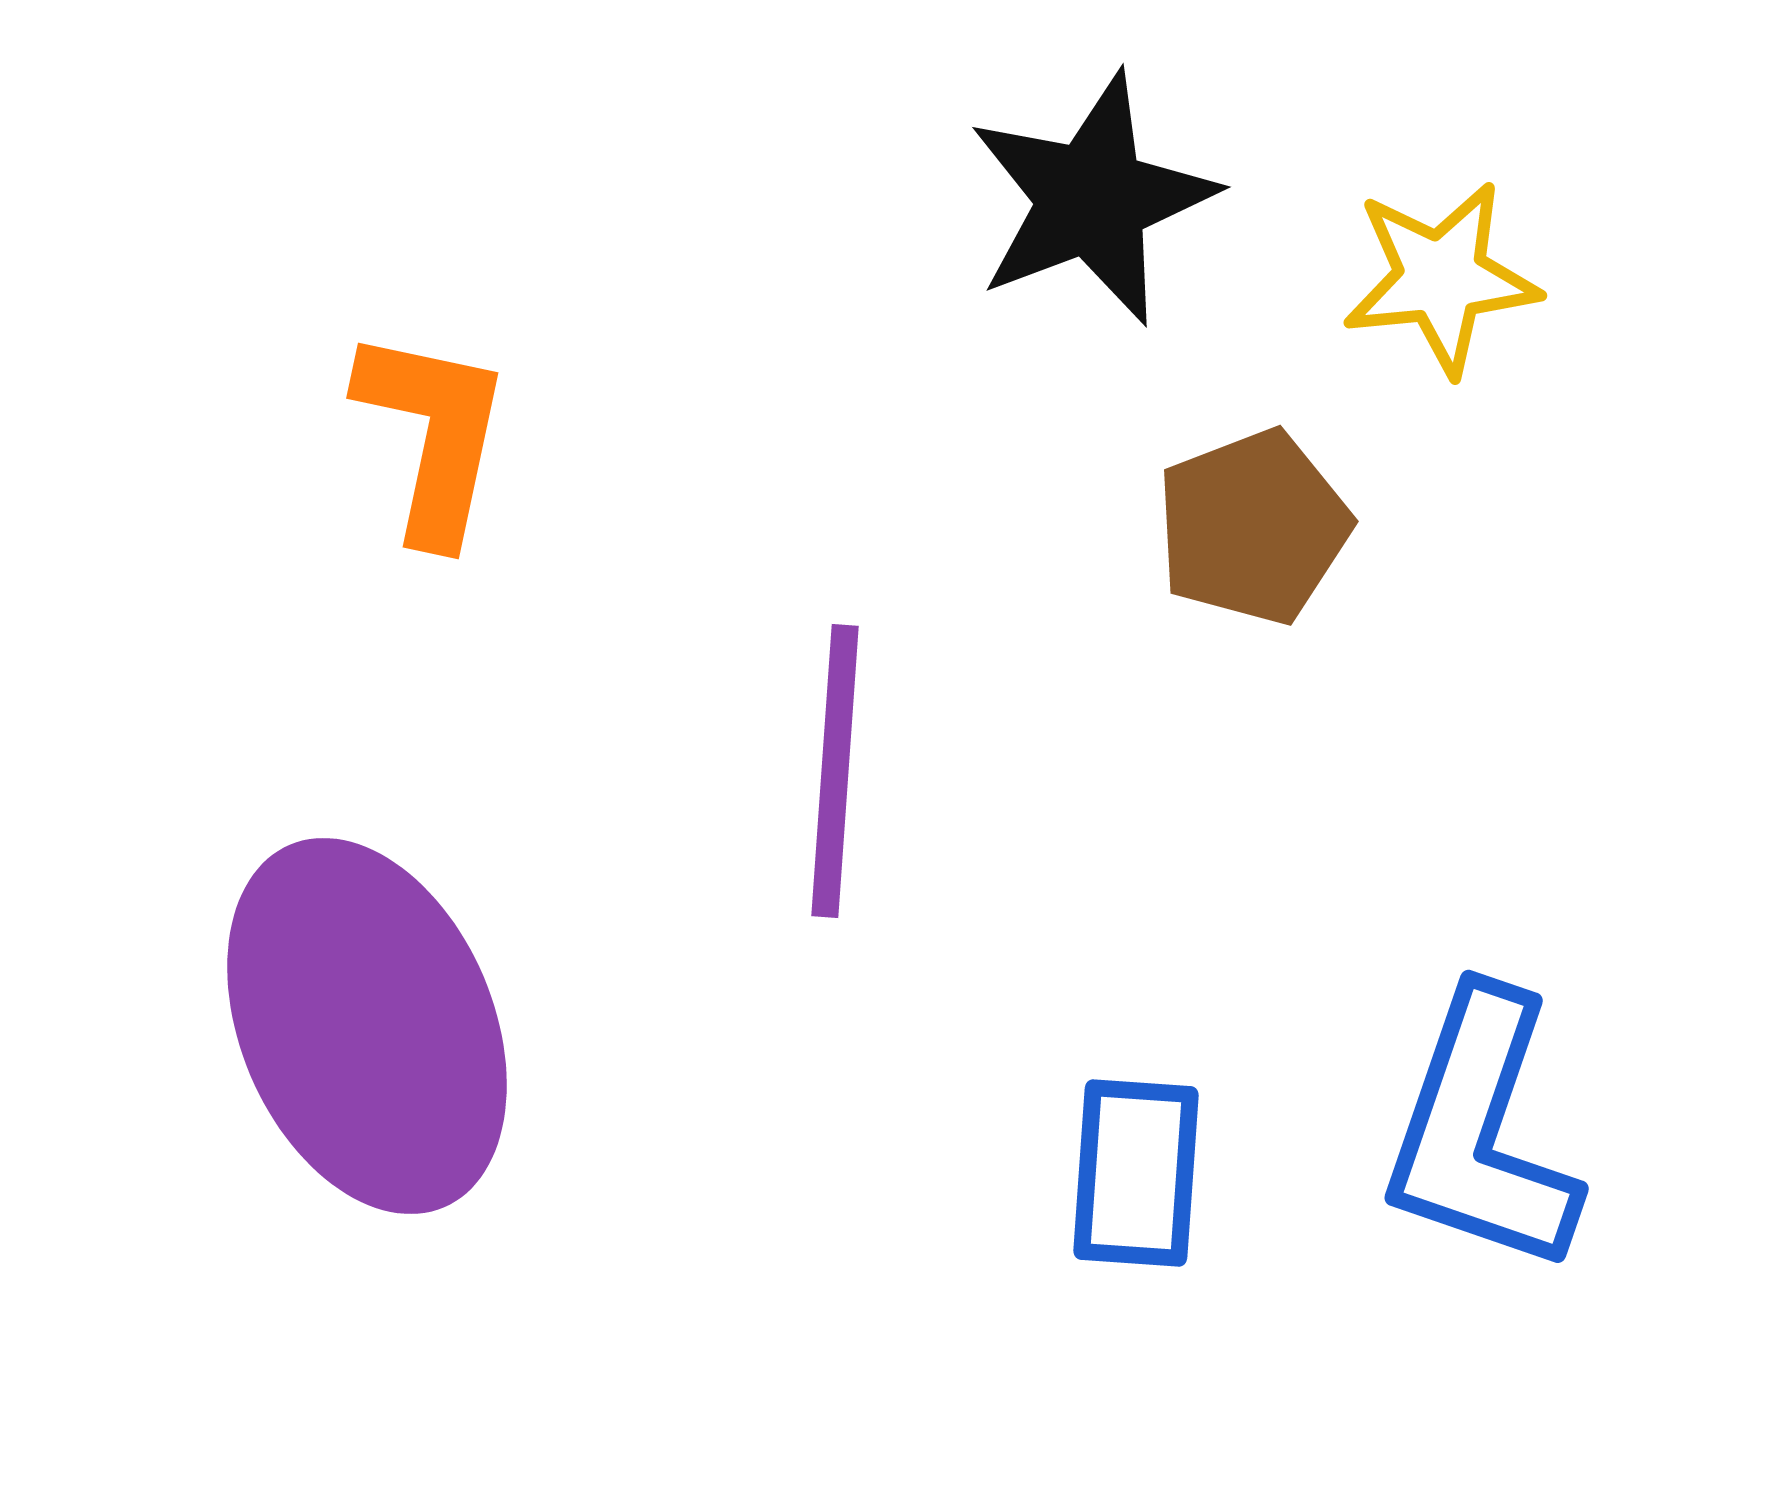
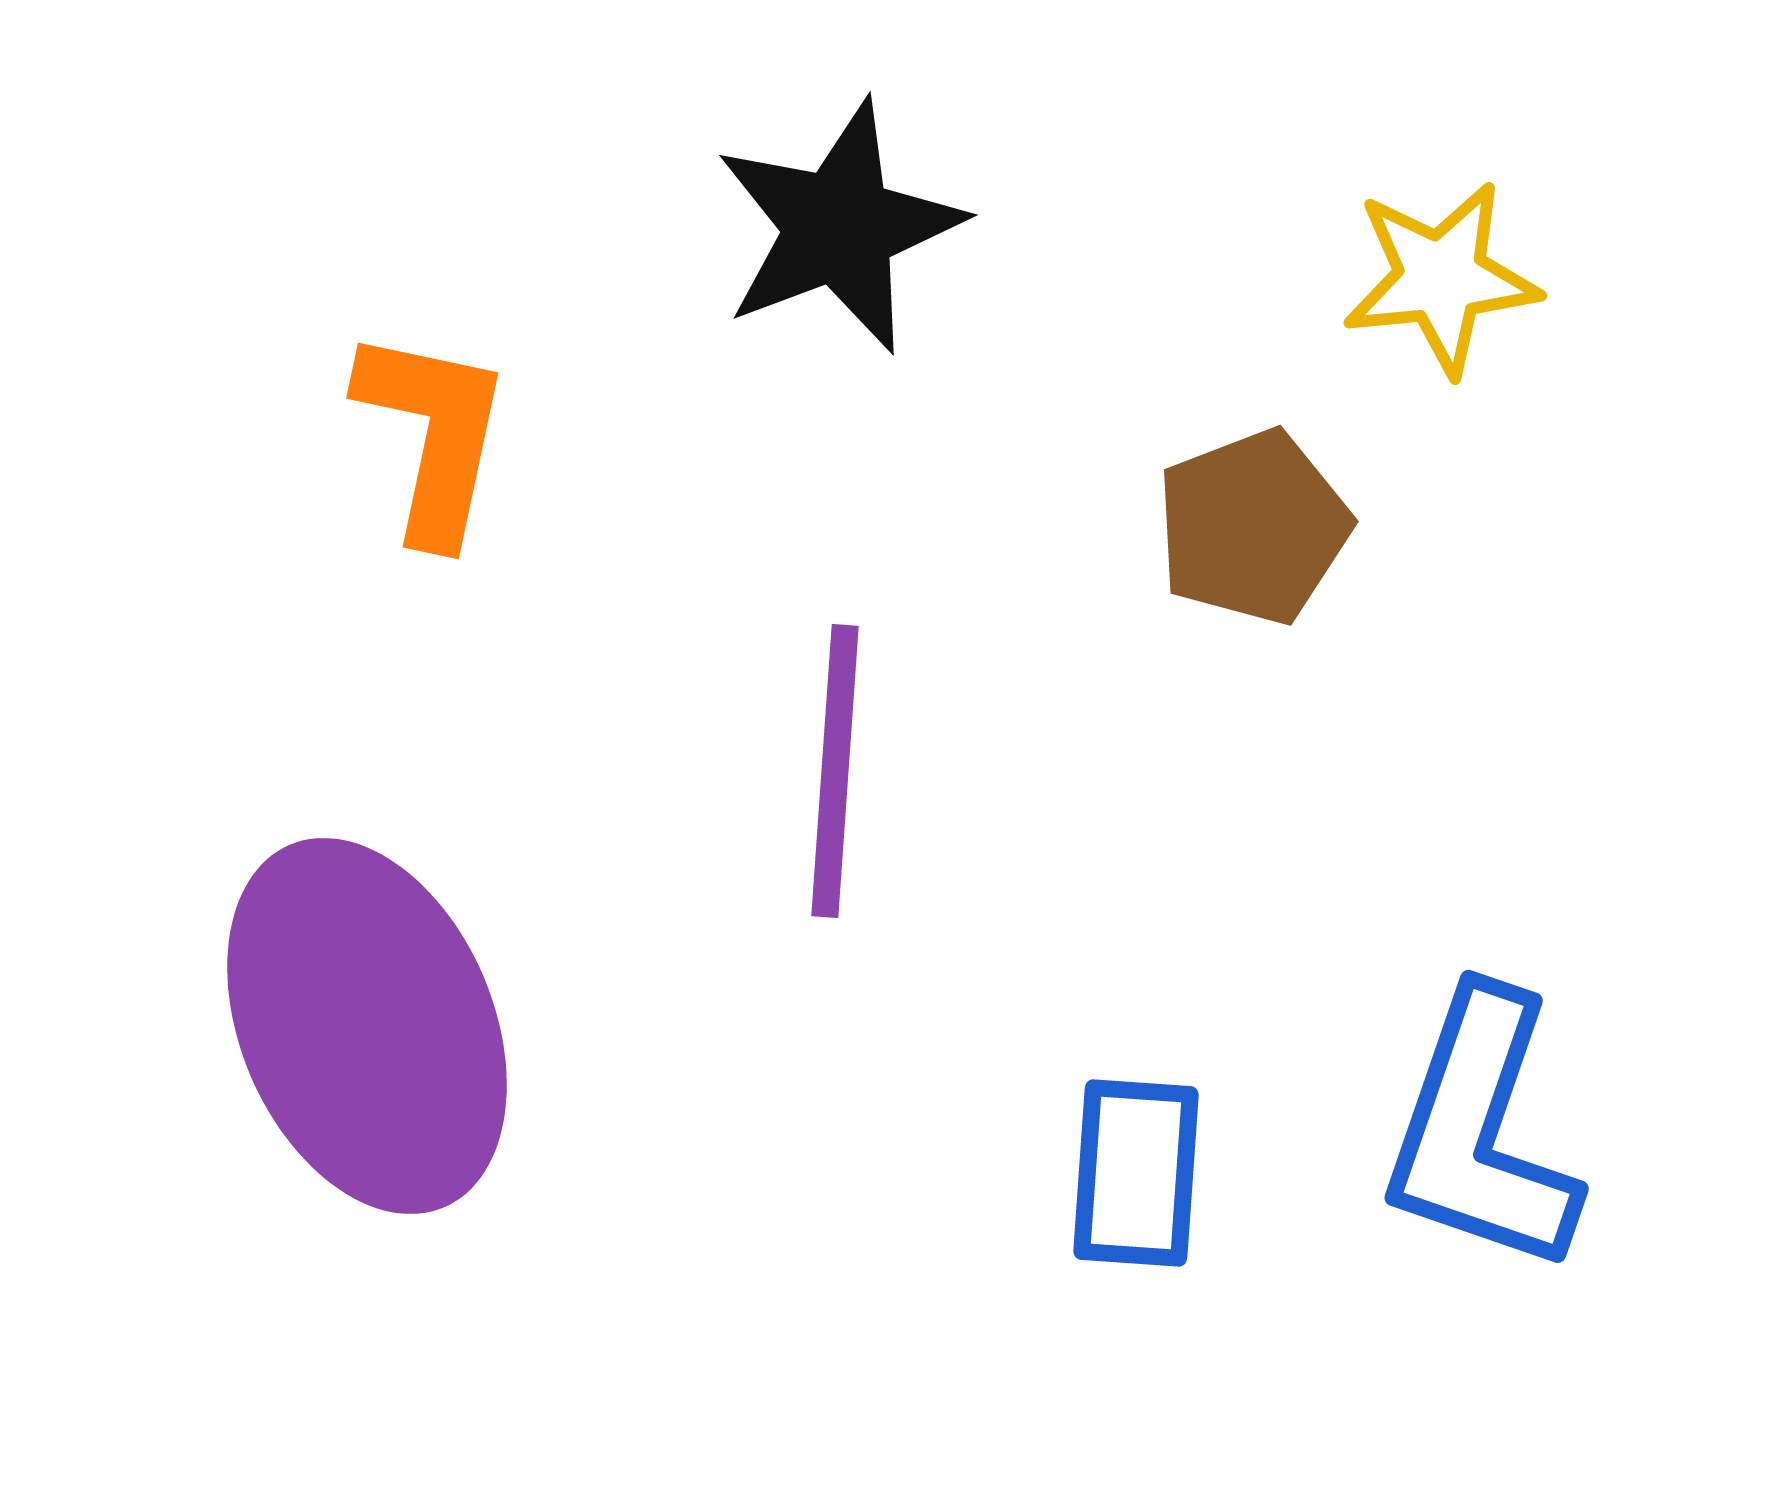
black star: moved 253 px left, 28 px down
